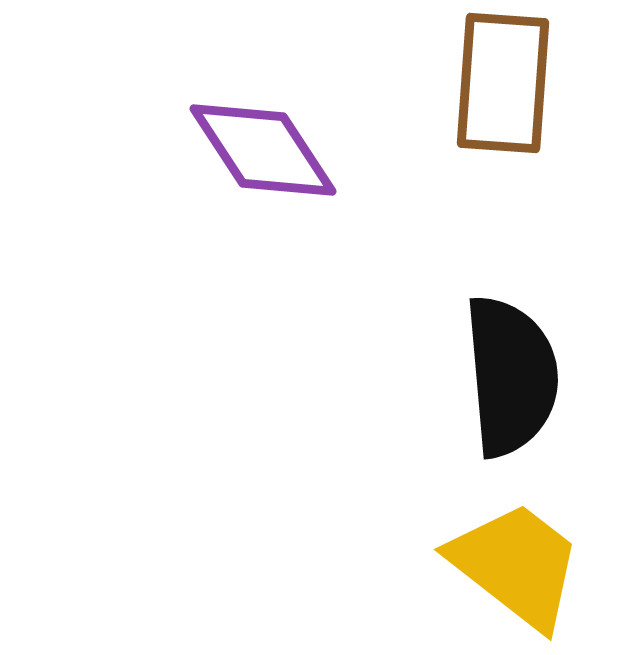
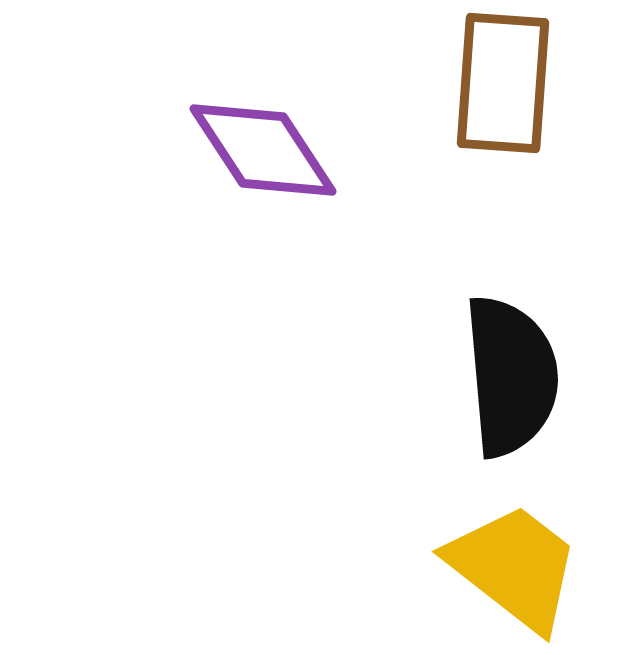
yellow trapezoid: moved 2 px left, 2 px down
